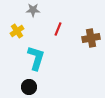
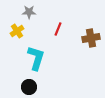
gray star: moved 4 px left, 2 px down
